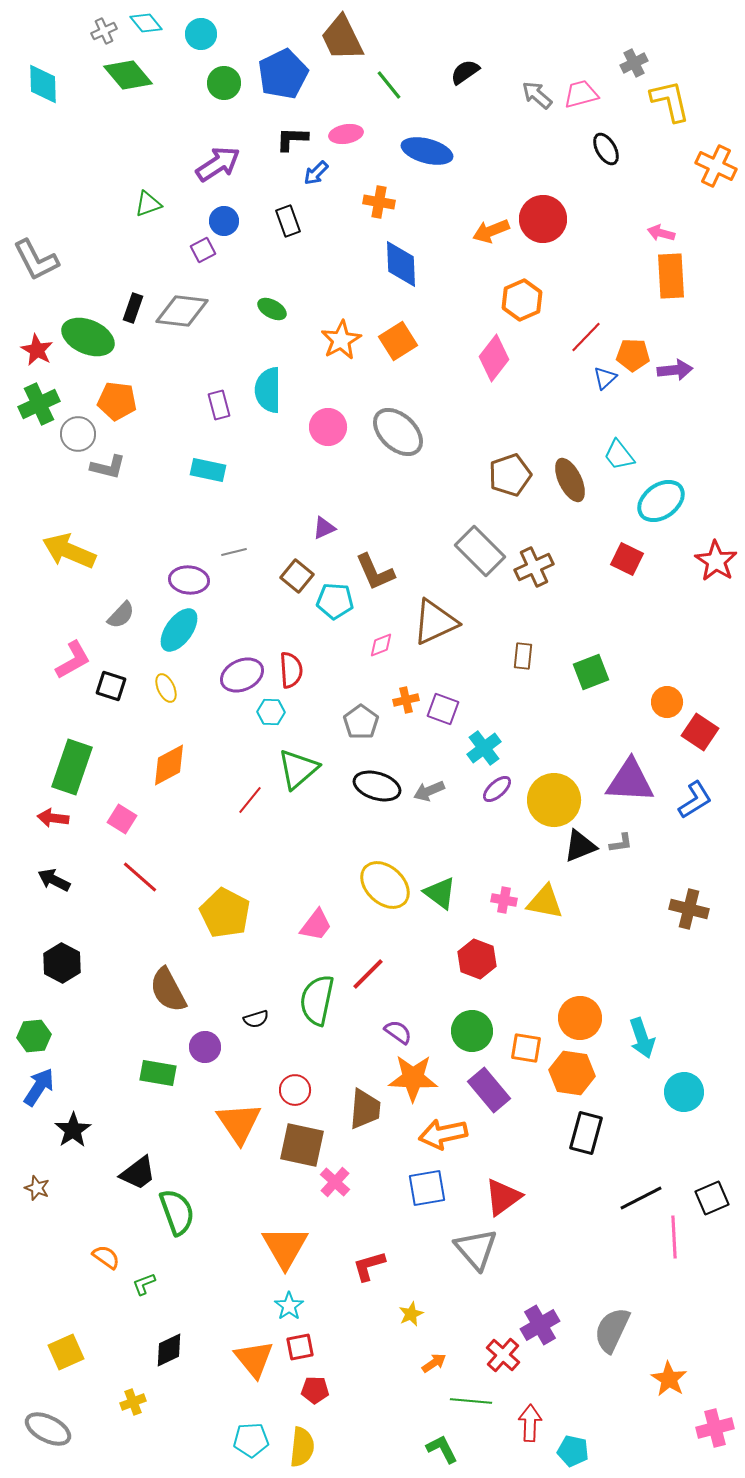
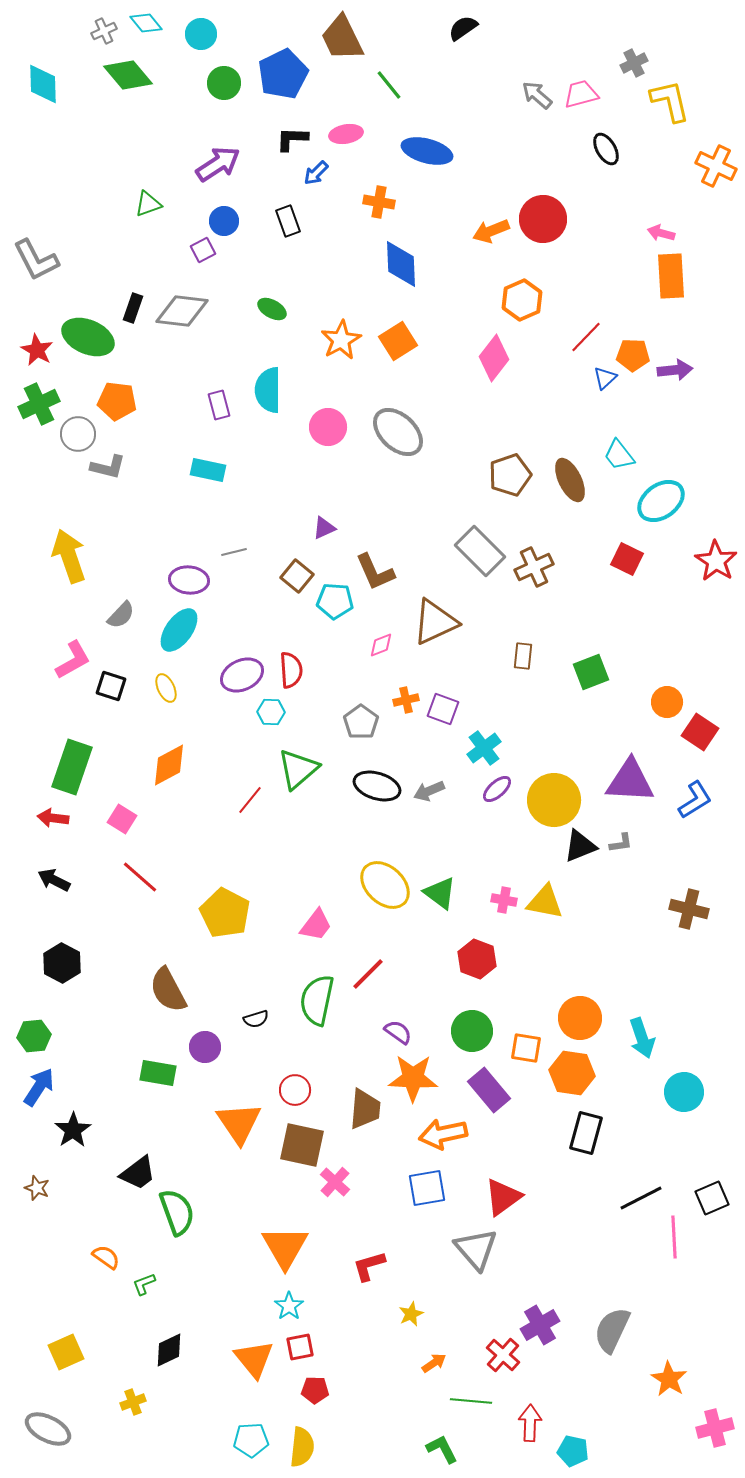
black semicircle at (465, 72): moved 2 px left, 44 px up
yellow arrow at (69, 551): moved 5 px down; rotated 48 degrees clockwise
